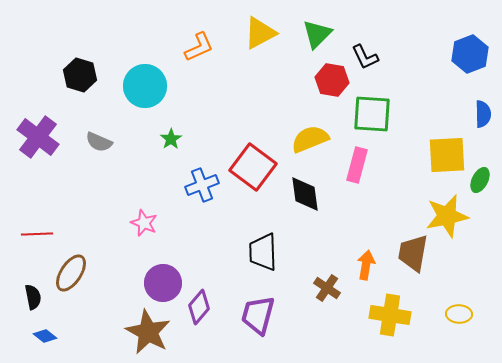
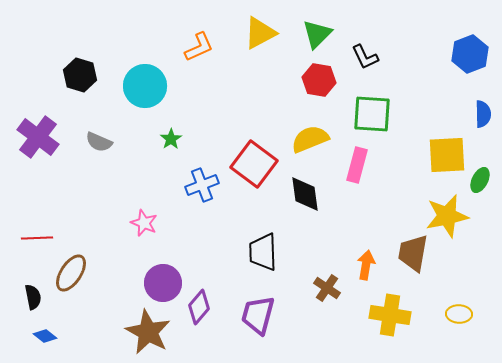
red hexagon: moved 13 px left
red square: moved 1 px right, 3 px up
red line: moved 4 px down
